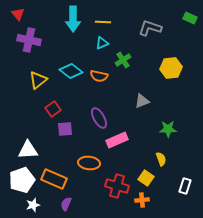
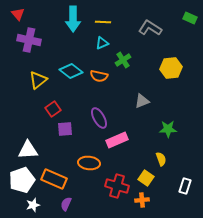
gray L-shape: rotated 15 degrees clockwise
